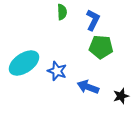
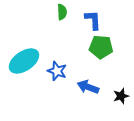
blue L-shape: rotated 30 degrees counterclockwise
cyan ellipse: moved 2 px up
